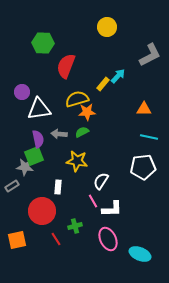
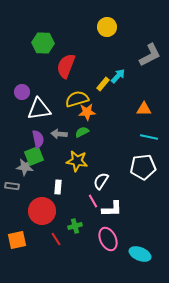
gray rectangle: rotated 40 degrees clockwise
